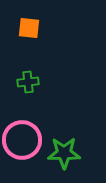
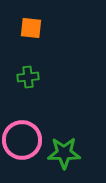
orange square: moved 2 px right
green cross: moved 5 px up
